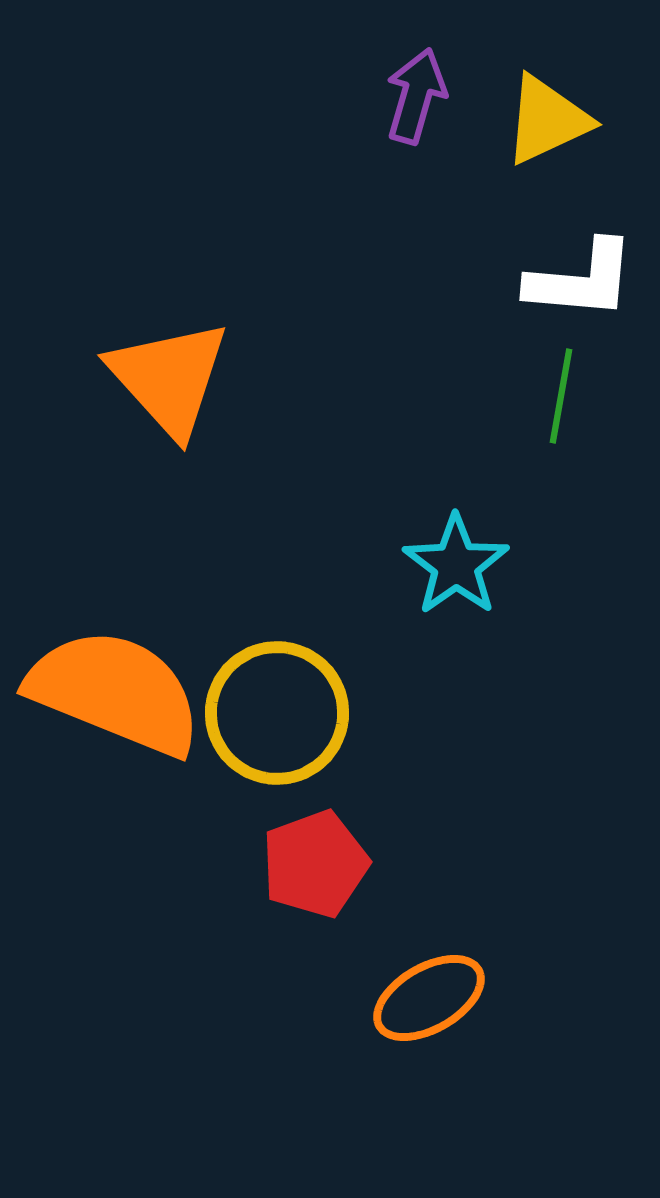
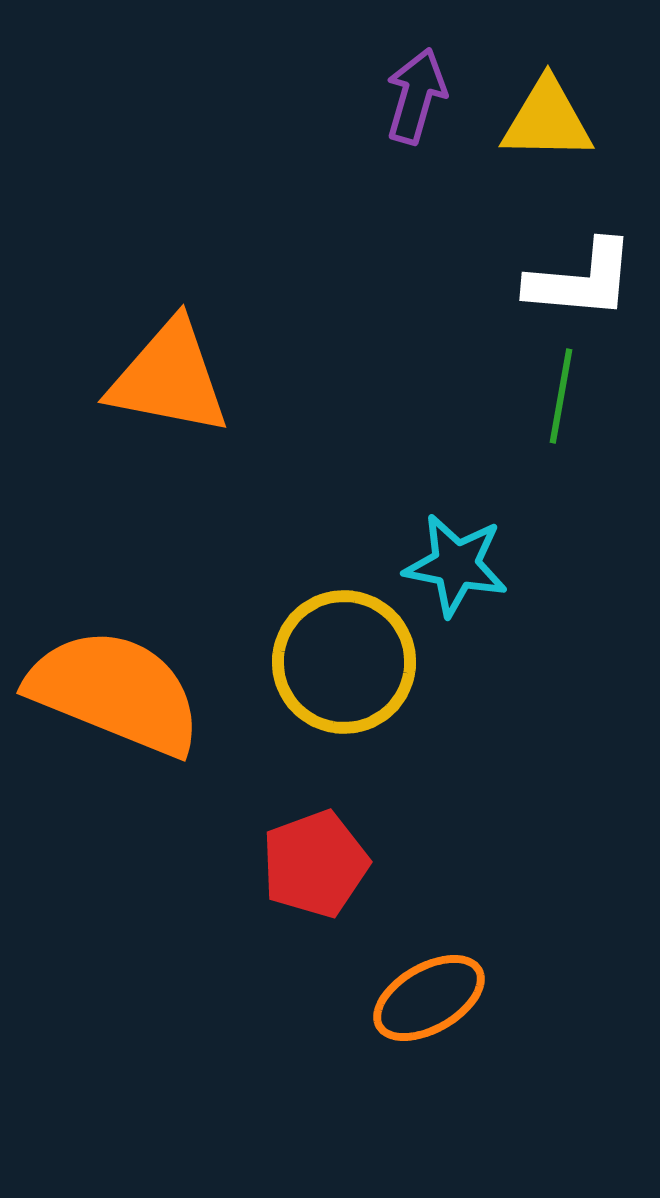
yellow triangle: rotated 26 degrees clockwise
orange triangle: rotated 37 degrees counterclockwise
cyan star: rotated 26 degrees counterclockwise
yellow circle: moved 67 px right, 51 px up
